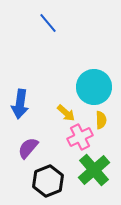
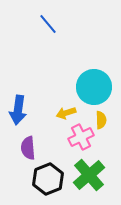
blue line: moved 1 px down
blue arrow: moved 2 px left, 6 px down
yellow arrow: rotated 120 degrees clockwise
pink cross: moved 1 px right
purple semicircle: rotated 45 degrees counterclockwise
green cross: moved 5 px left, 5 px down
black hexagon: moved 2 px up
